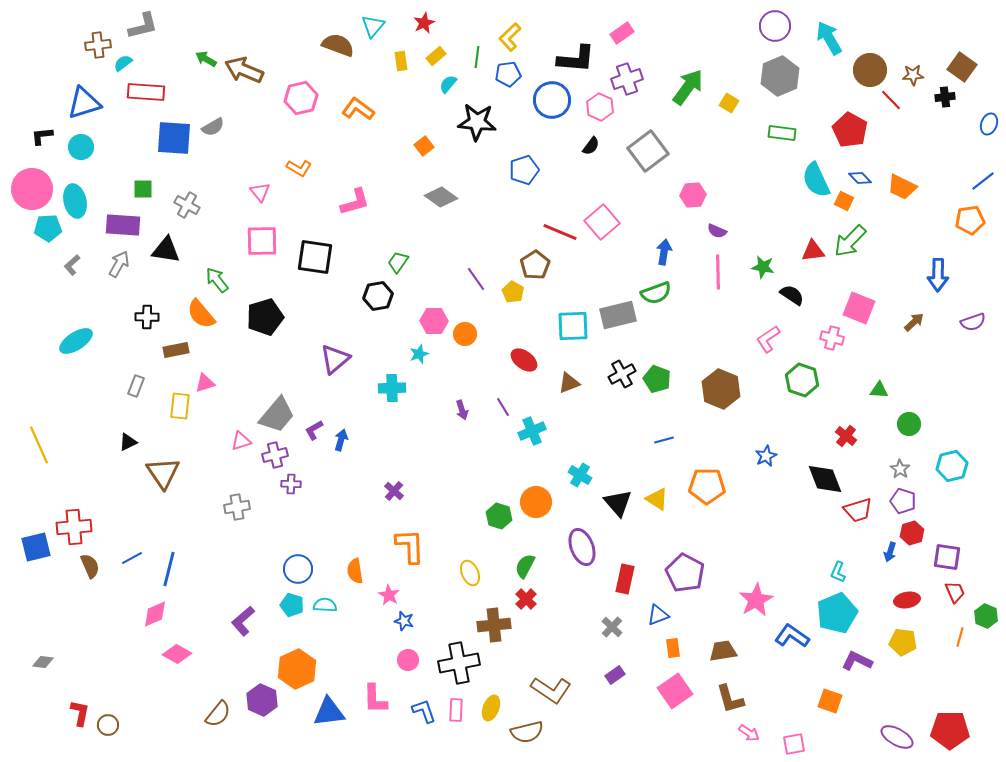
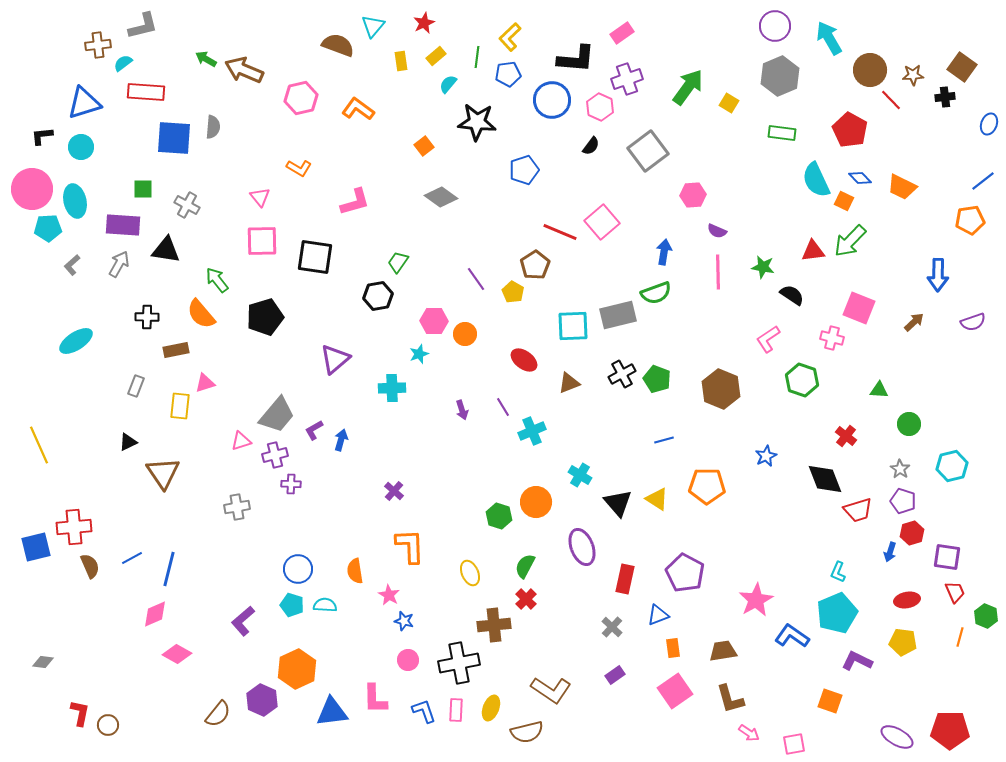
gray semicircle at (213, 127): rotated 55 degrees counterclockwise
pink triangle at (260, 192): moved 5 px down
blue triangle at (329, 712): moved 3 px right
